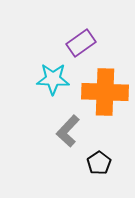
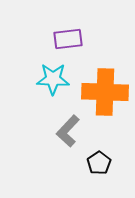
purple rectangle: moved 13 px left, 4 px up; rotated 28 degrees clockwise
